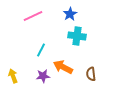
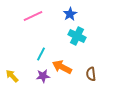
cyan cross: rotated 18 degrees clockwise
cyan line: moved 4 px down
orange arrow: moved 1 px left
yellow arrow: moved 1 px left; rotated 24 degrees counterclockwise
